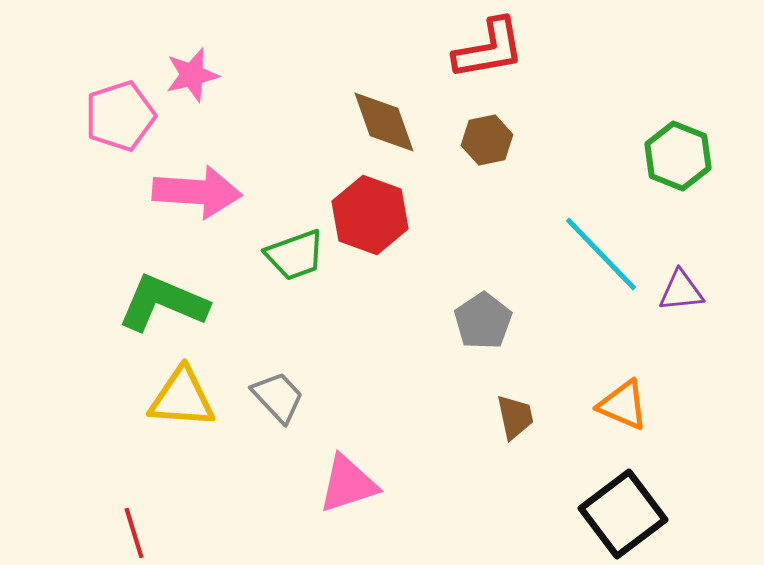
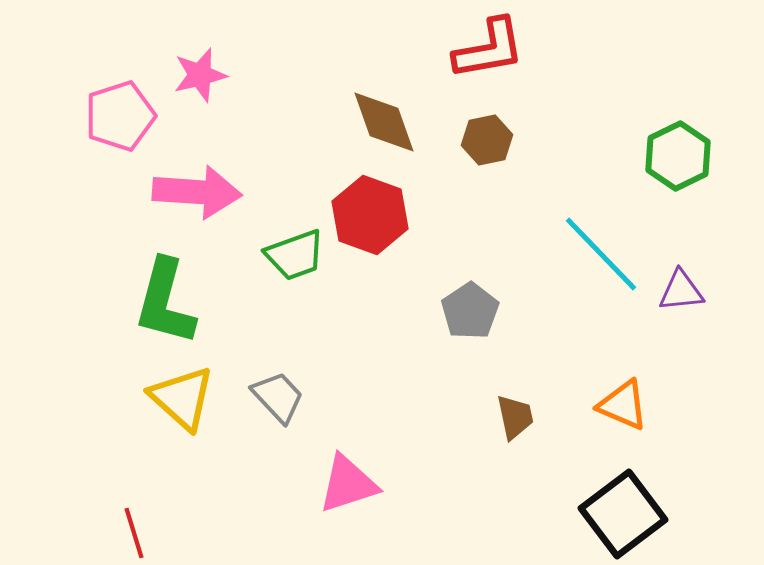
pink star: moved 8 px right
green hexagon: rotated 12 degrees clockwise
green L-shape: moved 2 px right, 1 px up; rotated 98 degrees counterclockwise
gray pentagon: moved 13 px left, 10 px up
yellow triangle: rotated 38 degrees clockwise
